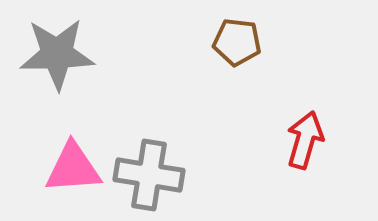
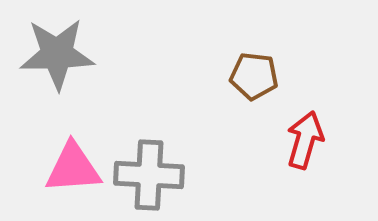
brown pentagon: moved 17 px right, 34 px down
gray cross: rotated 6 degrees counterclockwise
